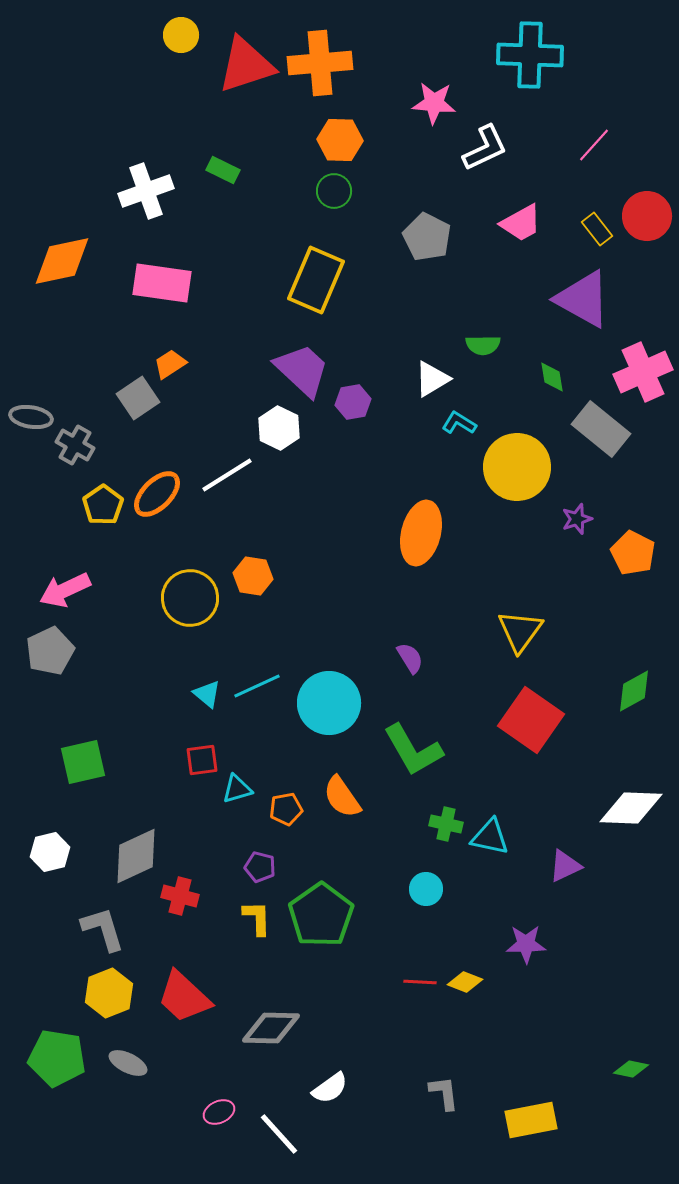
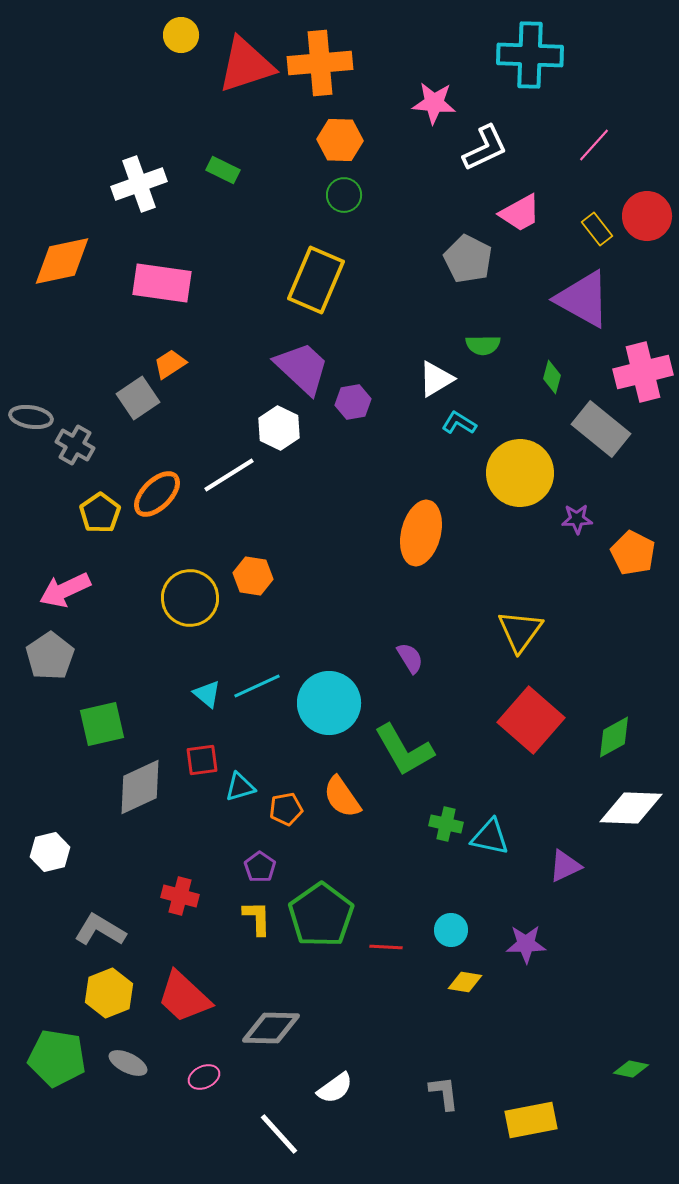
white cross at (146, 191): moved 7 px left, 7 px up
green circle at (334, 191): moved 10 px right, 4 px down
pink trapezoid at (521, 223): moved 1 px left, 10 px up
gray pentagon at (427, 237): moved 41 px right, 22 px down
purple trapezoid at (302, 370): moved 2 px up
pink cross at (643, 372): rotated 10 degrees clockwise
green diamond at (552, 377): rotated 24 degrees clockwise
white triangle at (432, 379): moved 4 px right
yellow circle at (517, 467): moved 3 px right, 6 px down
white line at (227, 475): moved 2 px right
yellow pentagon at (103, 505): moved 3 px left, 8 px down
purple star at (577, 519): rotated 16 degrees clockwise
gray pentagon at (50, 651): moved 5 px down; rotated 9 degrees counterclockwise
green diamond at (634, 691): moved 20 px left, 46 px down
red square at (531, 720): rotated 6 degrees clockwise
green L-shape at (413, 750): moved 9 px left
green square at (83, 762): moved 19 px right, 38 px up
cyan triangle at (237, 789): moved 3 px right, 2 px up
gray diamond at (136, 856): moved 4 px right, 69 px up
purple pentagon at (260, 867): rotated 20 degrees clockwise
cyan circle at (426, 889): moved 25 px right, 41 px down
gray L-shape at (103, 929): moved 3 px left, 1 px down; rotated 42 degrees counterclockwise
red line at (420, 982): moved 34 px left, 35 px up
yellow diamond at (465, 982): rotated 12 degrees counterclockwise
white semicircle at (330, 1088): moved 5 px right
pink ellipse at (219, 1112): moved 15 px left, 35 px up
